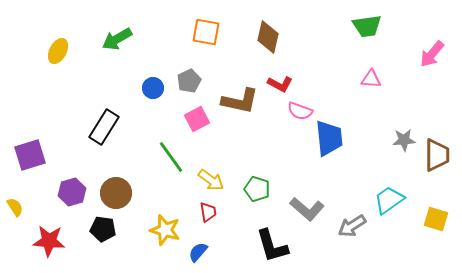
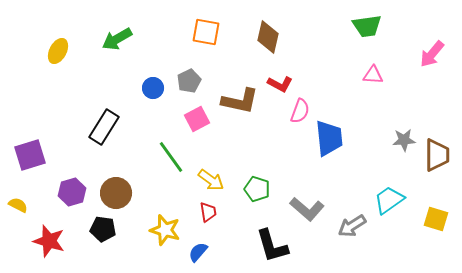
pink triangle: moved 2 px right, 4 px up
pink semicircle: rotated 90 degrees counterclockwise
yellow semicircle: moved 3 px right, 2 px up; rotated 30 degrees counterclockwise
red star: rotated 12 degrees clockwise
